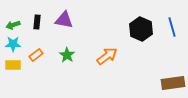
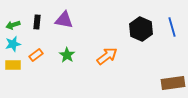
cyan star: rotated 14 degrees counterclockwise
